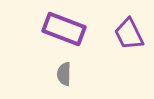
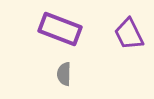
purple rectangle: moved 4 px left
